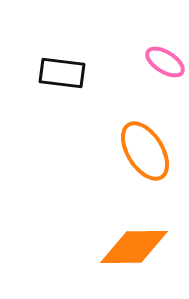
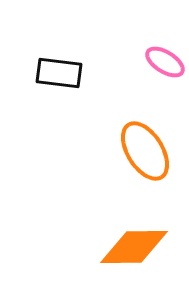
black rectangle: moved 3 px left
